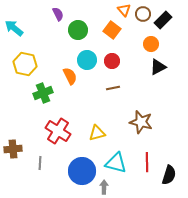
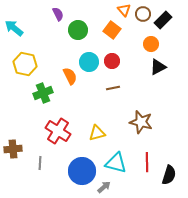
cyan circle: moved 2 px right, 2 px down
gray arrow: rotated 48 degrees clockwise
